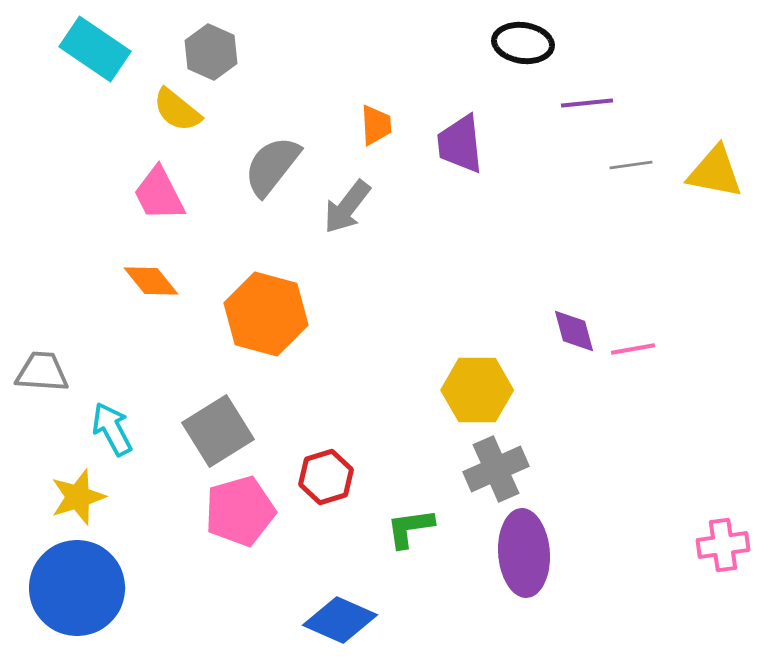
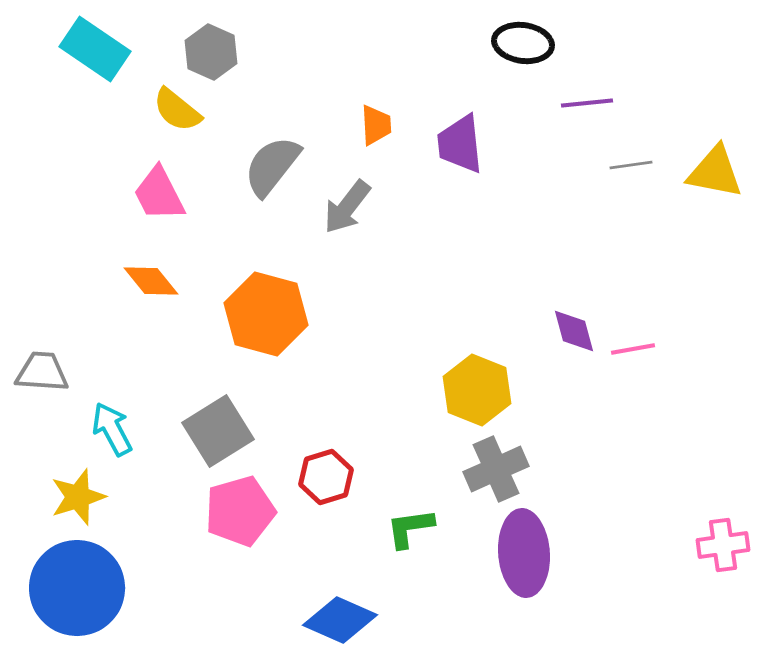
yellow hexagon: rotated 22 degrees clockwise
